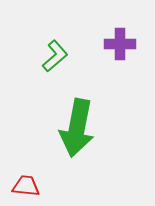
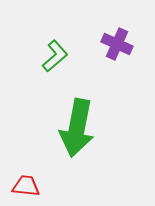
purple cross: moved 3 px left; rotated 24 degrees clockwise
